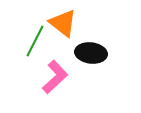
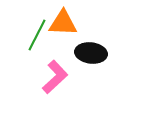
orange triangle: rotated 36 degrees counterclockwise
green line: moved 2 px right, 6 px up
